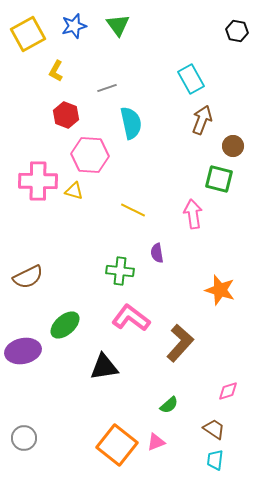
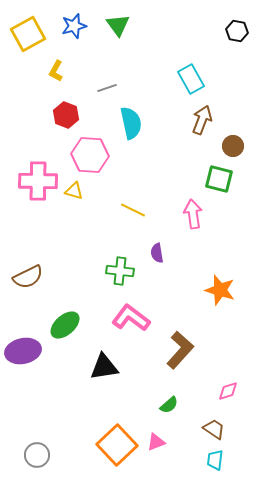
brown L-shape: moved 7 px down
gray circle: moved 13 px right, 17 px down
orange square: rotated 9 degrees clockwise
